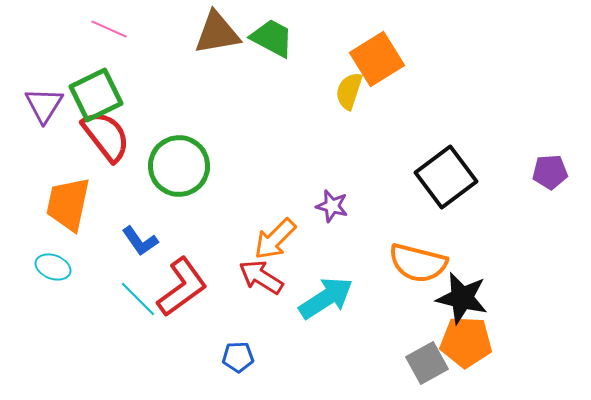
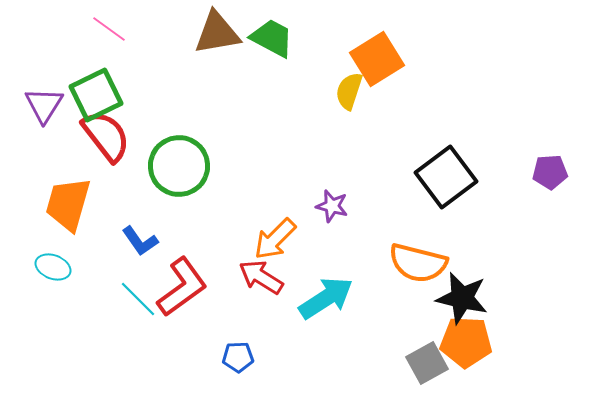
pink line: rotated 12 degrees clockwise
orange trapezoid: rotated 4 degrees clockwise
